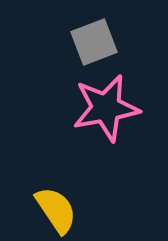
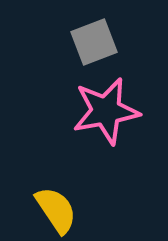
pink star: moved 3 px down
